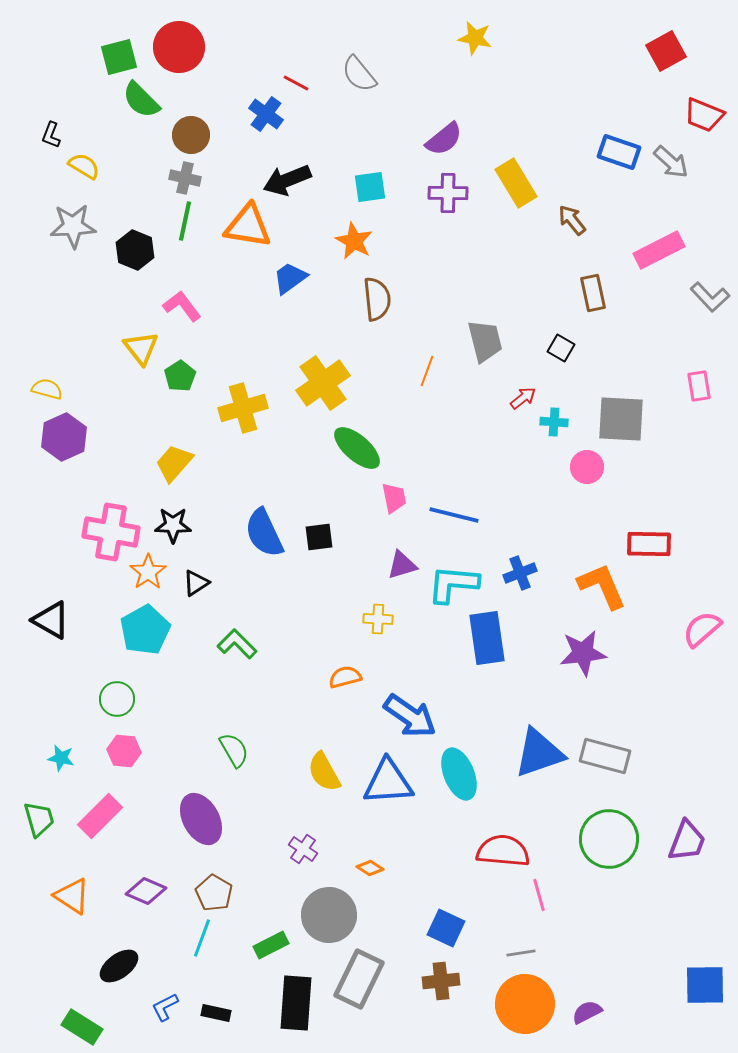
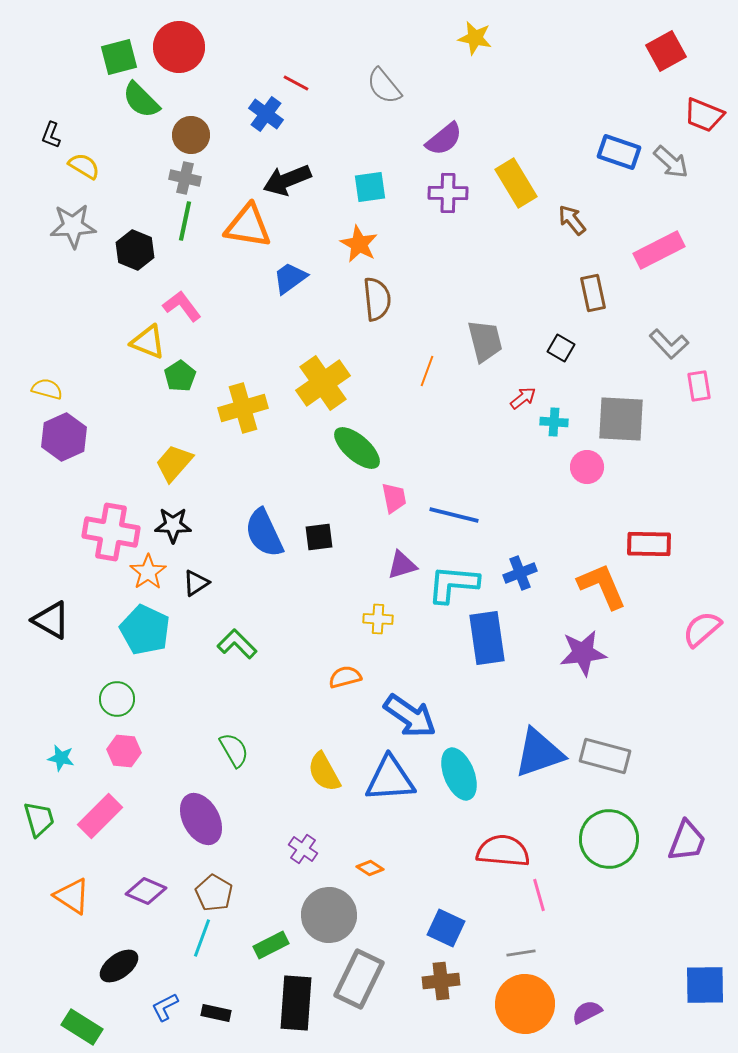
gray semicircle at (359, 74): moved 25 px right, 12 px down
orange star at (354, 241): moved 5 px right, 3 px down
gray L-shape at (710, 297): moved 41 px left, 47 px down
yellow triangle at (141, 348): moved 7 px right, 6 px up; rotated 30 degrees counterclockwise
cyan pentagon at (145, 630): rotated 18 degrees counterclockwise
blue triangle at (388, 782): moved 2 px right, 3 px up
